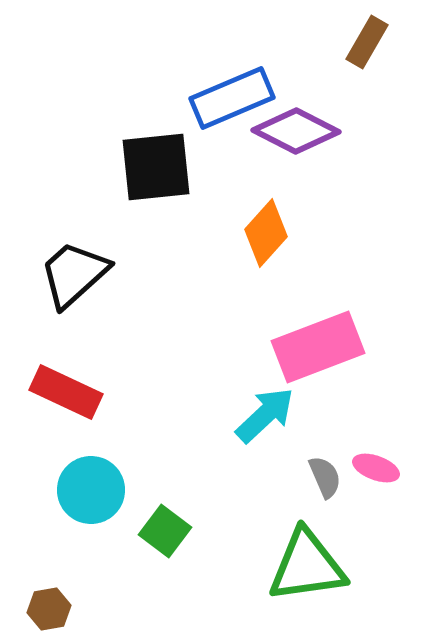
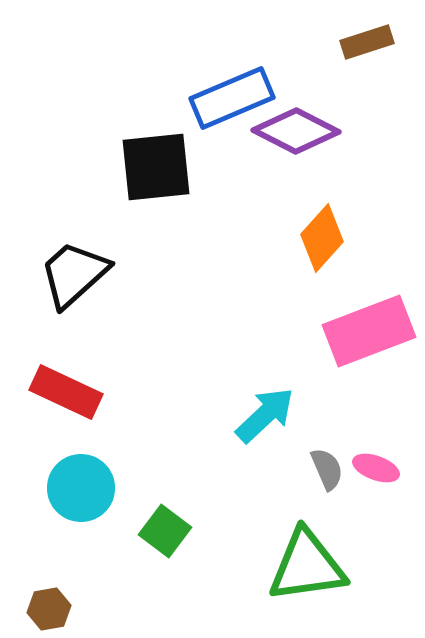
brown rectangle: rotated 42 degrees clockwise
orange diamond: moved 56 px right, 5 px down
pink rectangle: moved 51 px right, 16 px up
gray semicircle: moved 2 px right, 8 px up
cyan circle: moved 10 px left, 2 px up
